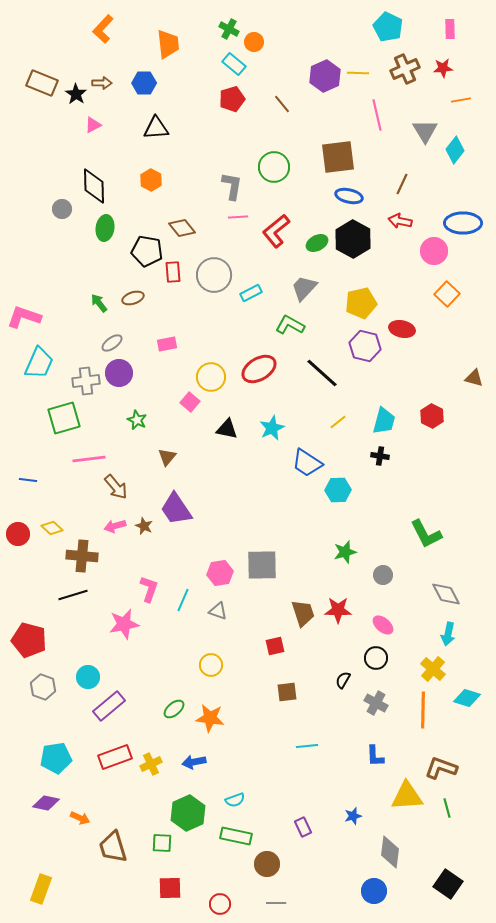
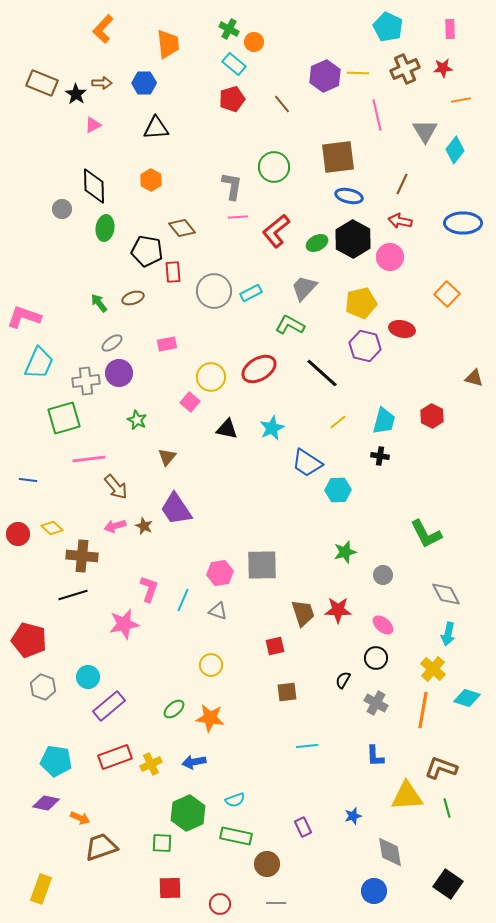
pink circle at (434, 251): moved 44 px left, 6 px down
gray circle at (214, 275): moved 16 px down
orange line at (423, 710): rotated 9 degrees clockwise
cyan pentagon at (56, 758): moved 3 px down; rotated 16 degrees clockwise
brown trapezoid at (113, 847): moved 12 px left; rotated 88 degrees clockwise
gray diamond at (390, 852): rotated 16 degrees counterclockwise
